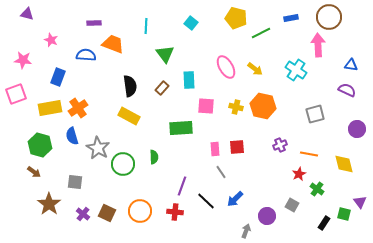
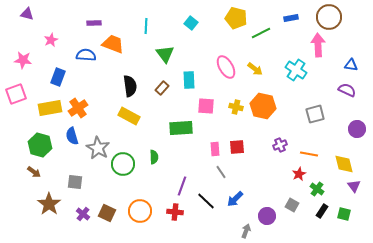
pink star at (51, 40): rotated 24 degrees clockwise
purple triangle at (360, 202): moved 6 px left, 16 px up
black rectangle at (324, 223): moved 2 px left, 12 px up
